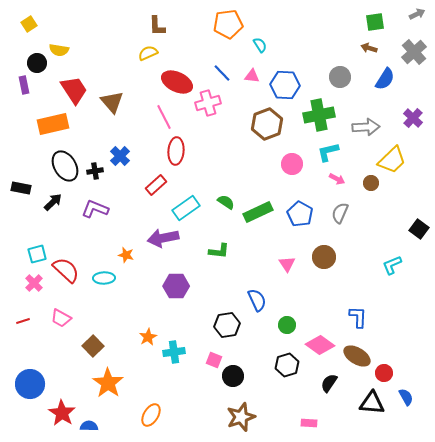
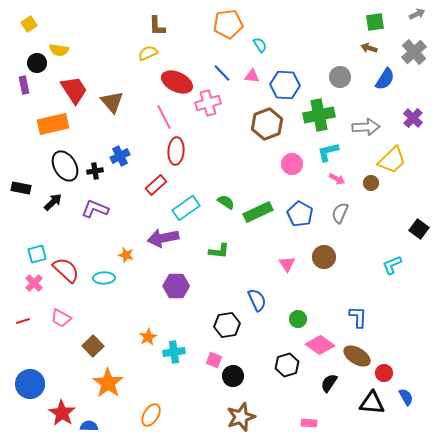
blue cross at (120, 156): rotated 18 degrees clockwise
green circle at (287, 325): moved 11 px right, 6 px up
